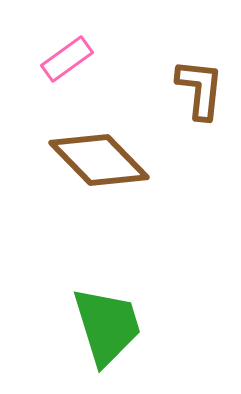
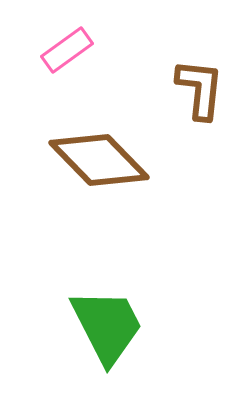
pink rectangle: moved 9 px up
green trapezoid: rotated 10 degrees counterclockwise
